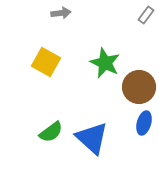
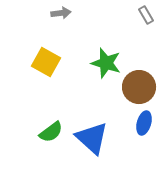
gray rectangle: rotated 66 degrees counterclockwise
green star: moved 1 px right; rotated 8 degrees counterclockwise
